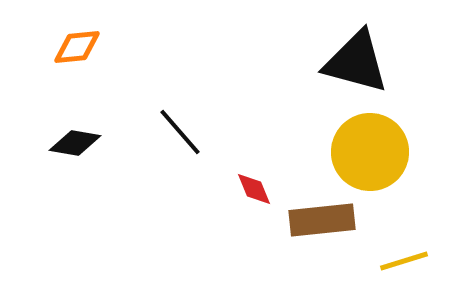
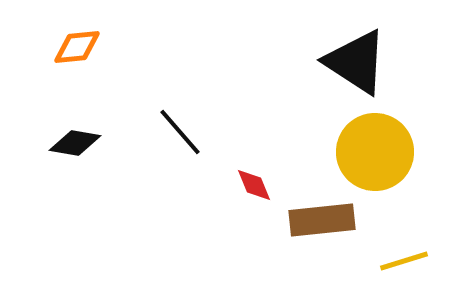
black triangle: rotated 18 degrees clockwise
yellow circle: moved 5 px right
red diamond: moved 4 px up
